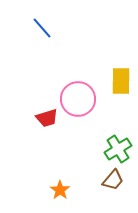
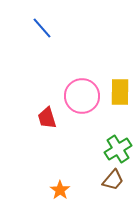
yellow rectangle: moved 1 px left, 11 px down
pink circle: moved 4 px right, 3 px up
red trapezoid: rotated 90 degrees clockwise
